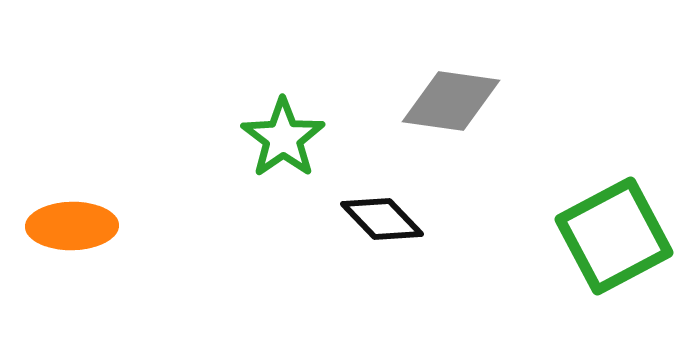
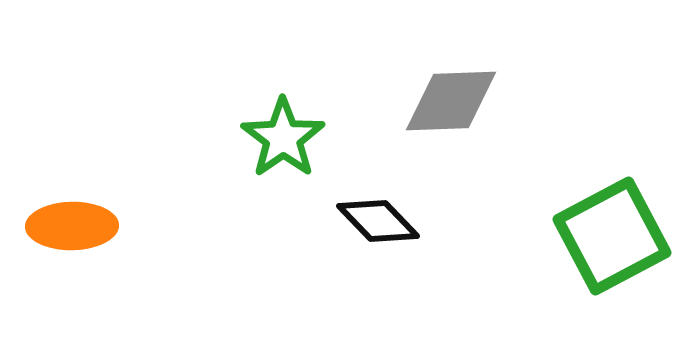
gray diamond: rotated 10 degrees counterclockwise
black diamond: moved 4 px left, 2 px down
green square: moved 2 px left
